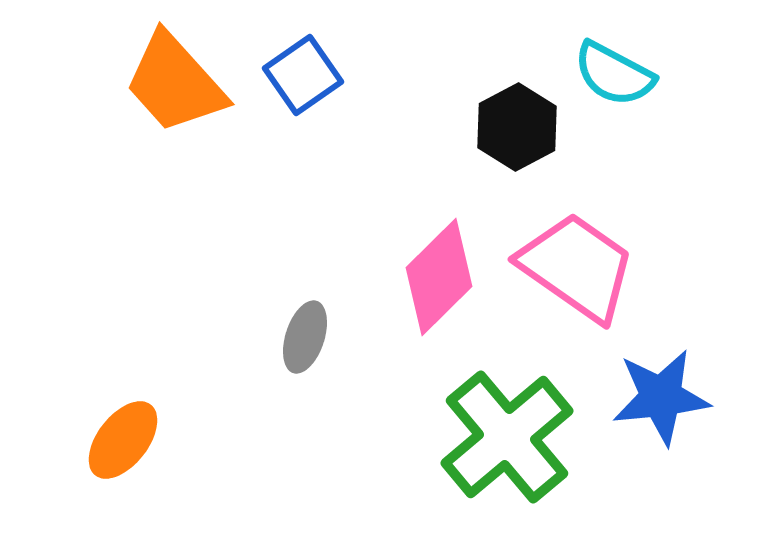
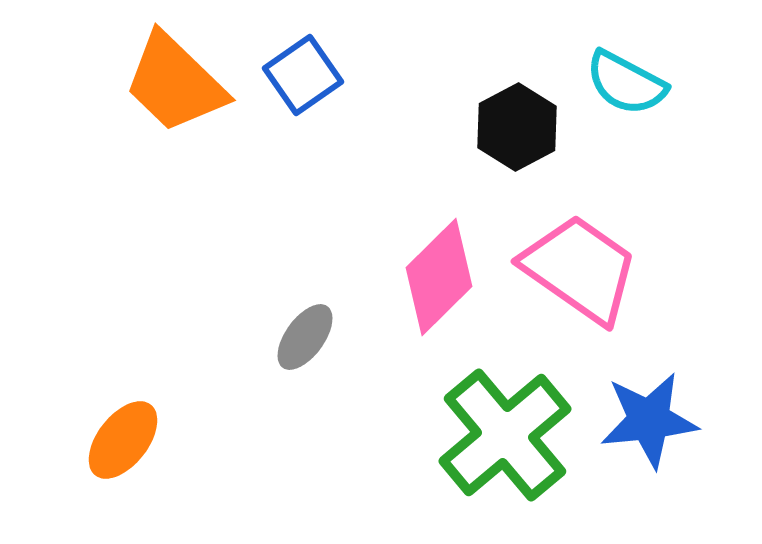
cyan semicircle: moved 12 px right, 9 px down
orange trapezoid: rotated 4 degrees counterclockwise
pink trapezoid: moved 3 px right, 2 px down
gray ellipse: rotated 18 degrees clockwise
blue star: moved 12 px left, 23 px down
green cross: moved 2 px left, 2 px up
